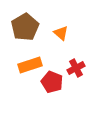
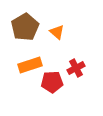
orange triangle: moved 4 px left, 1 px up
red pentagon: rotated 25 degrees counterclockwise
